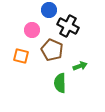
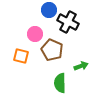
black cross: moved 4 px up
pink circle: moved 3 px right, 4 px down
green arrow: moved 1 px right
